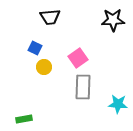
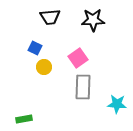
black star: moved 20 px left
cyan star: moved 1 px left
